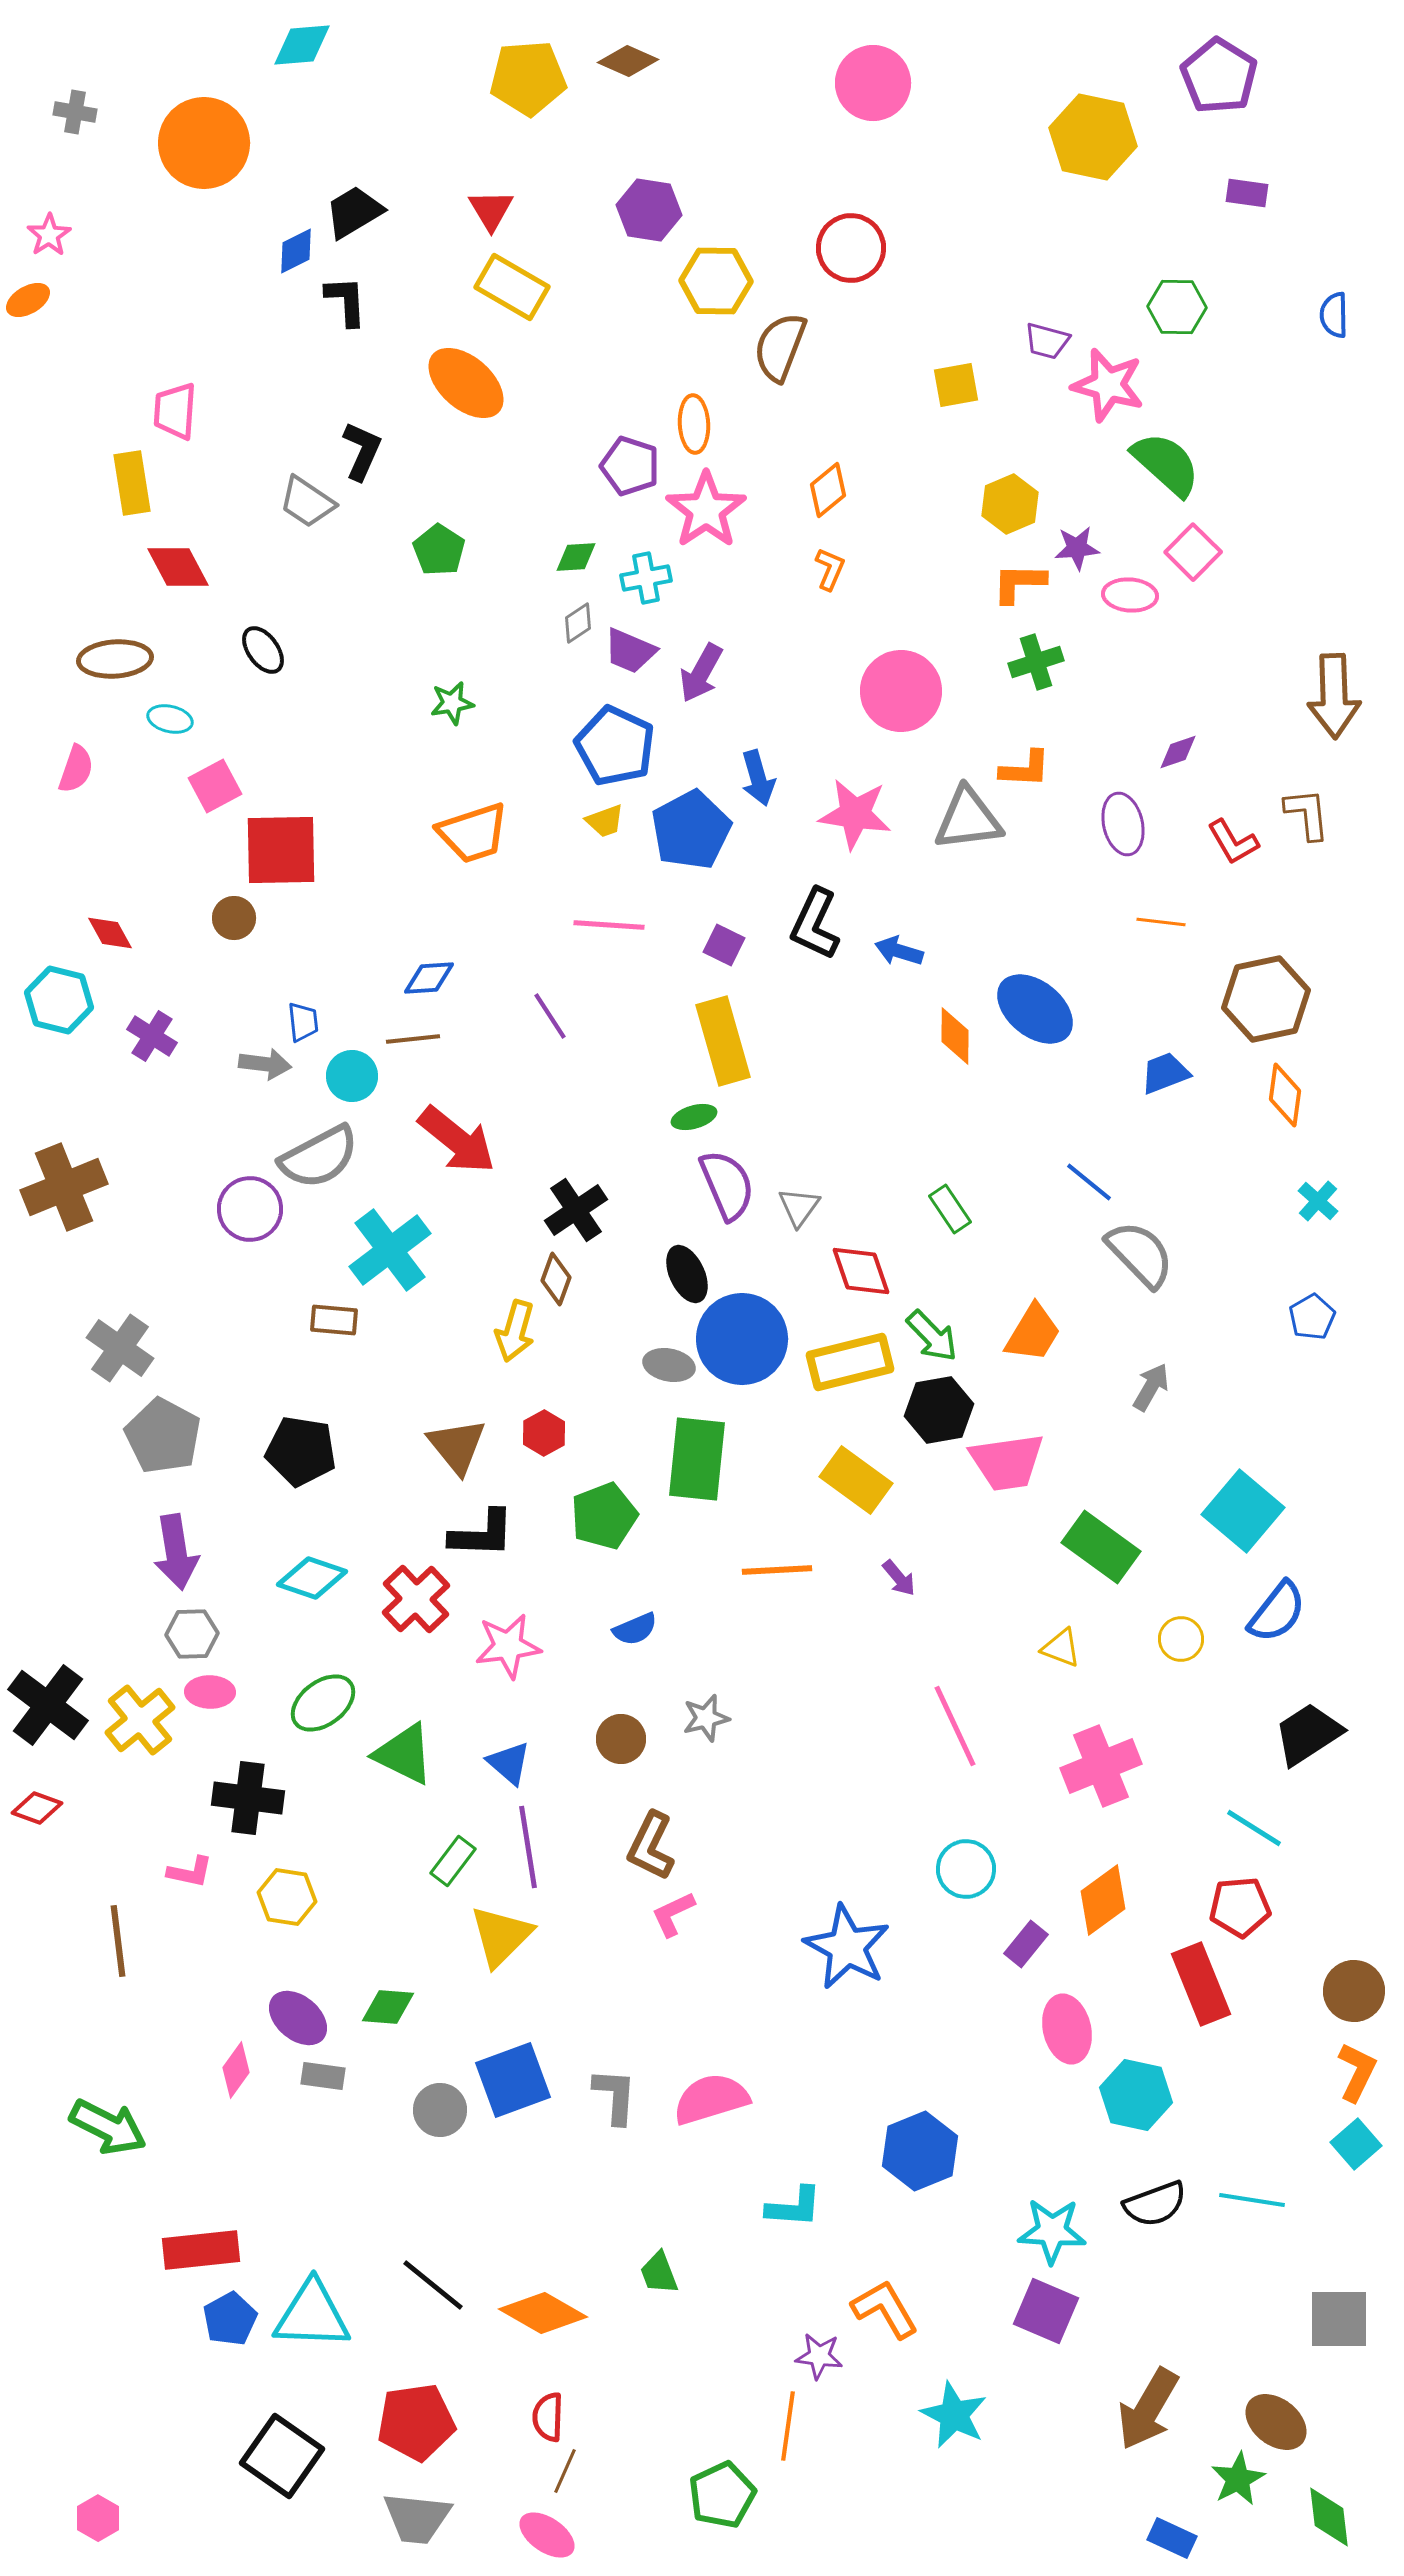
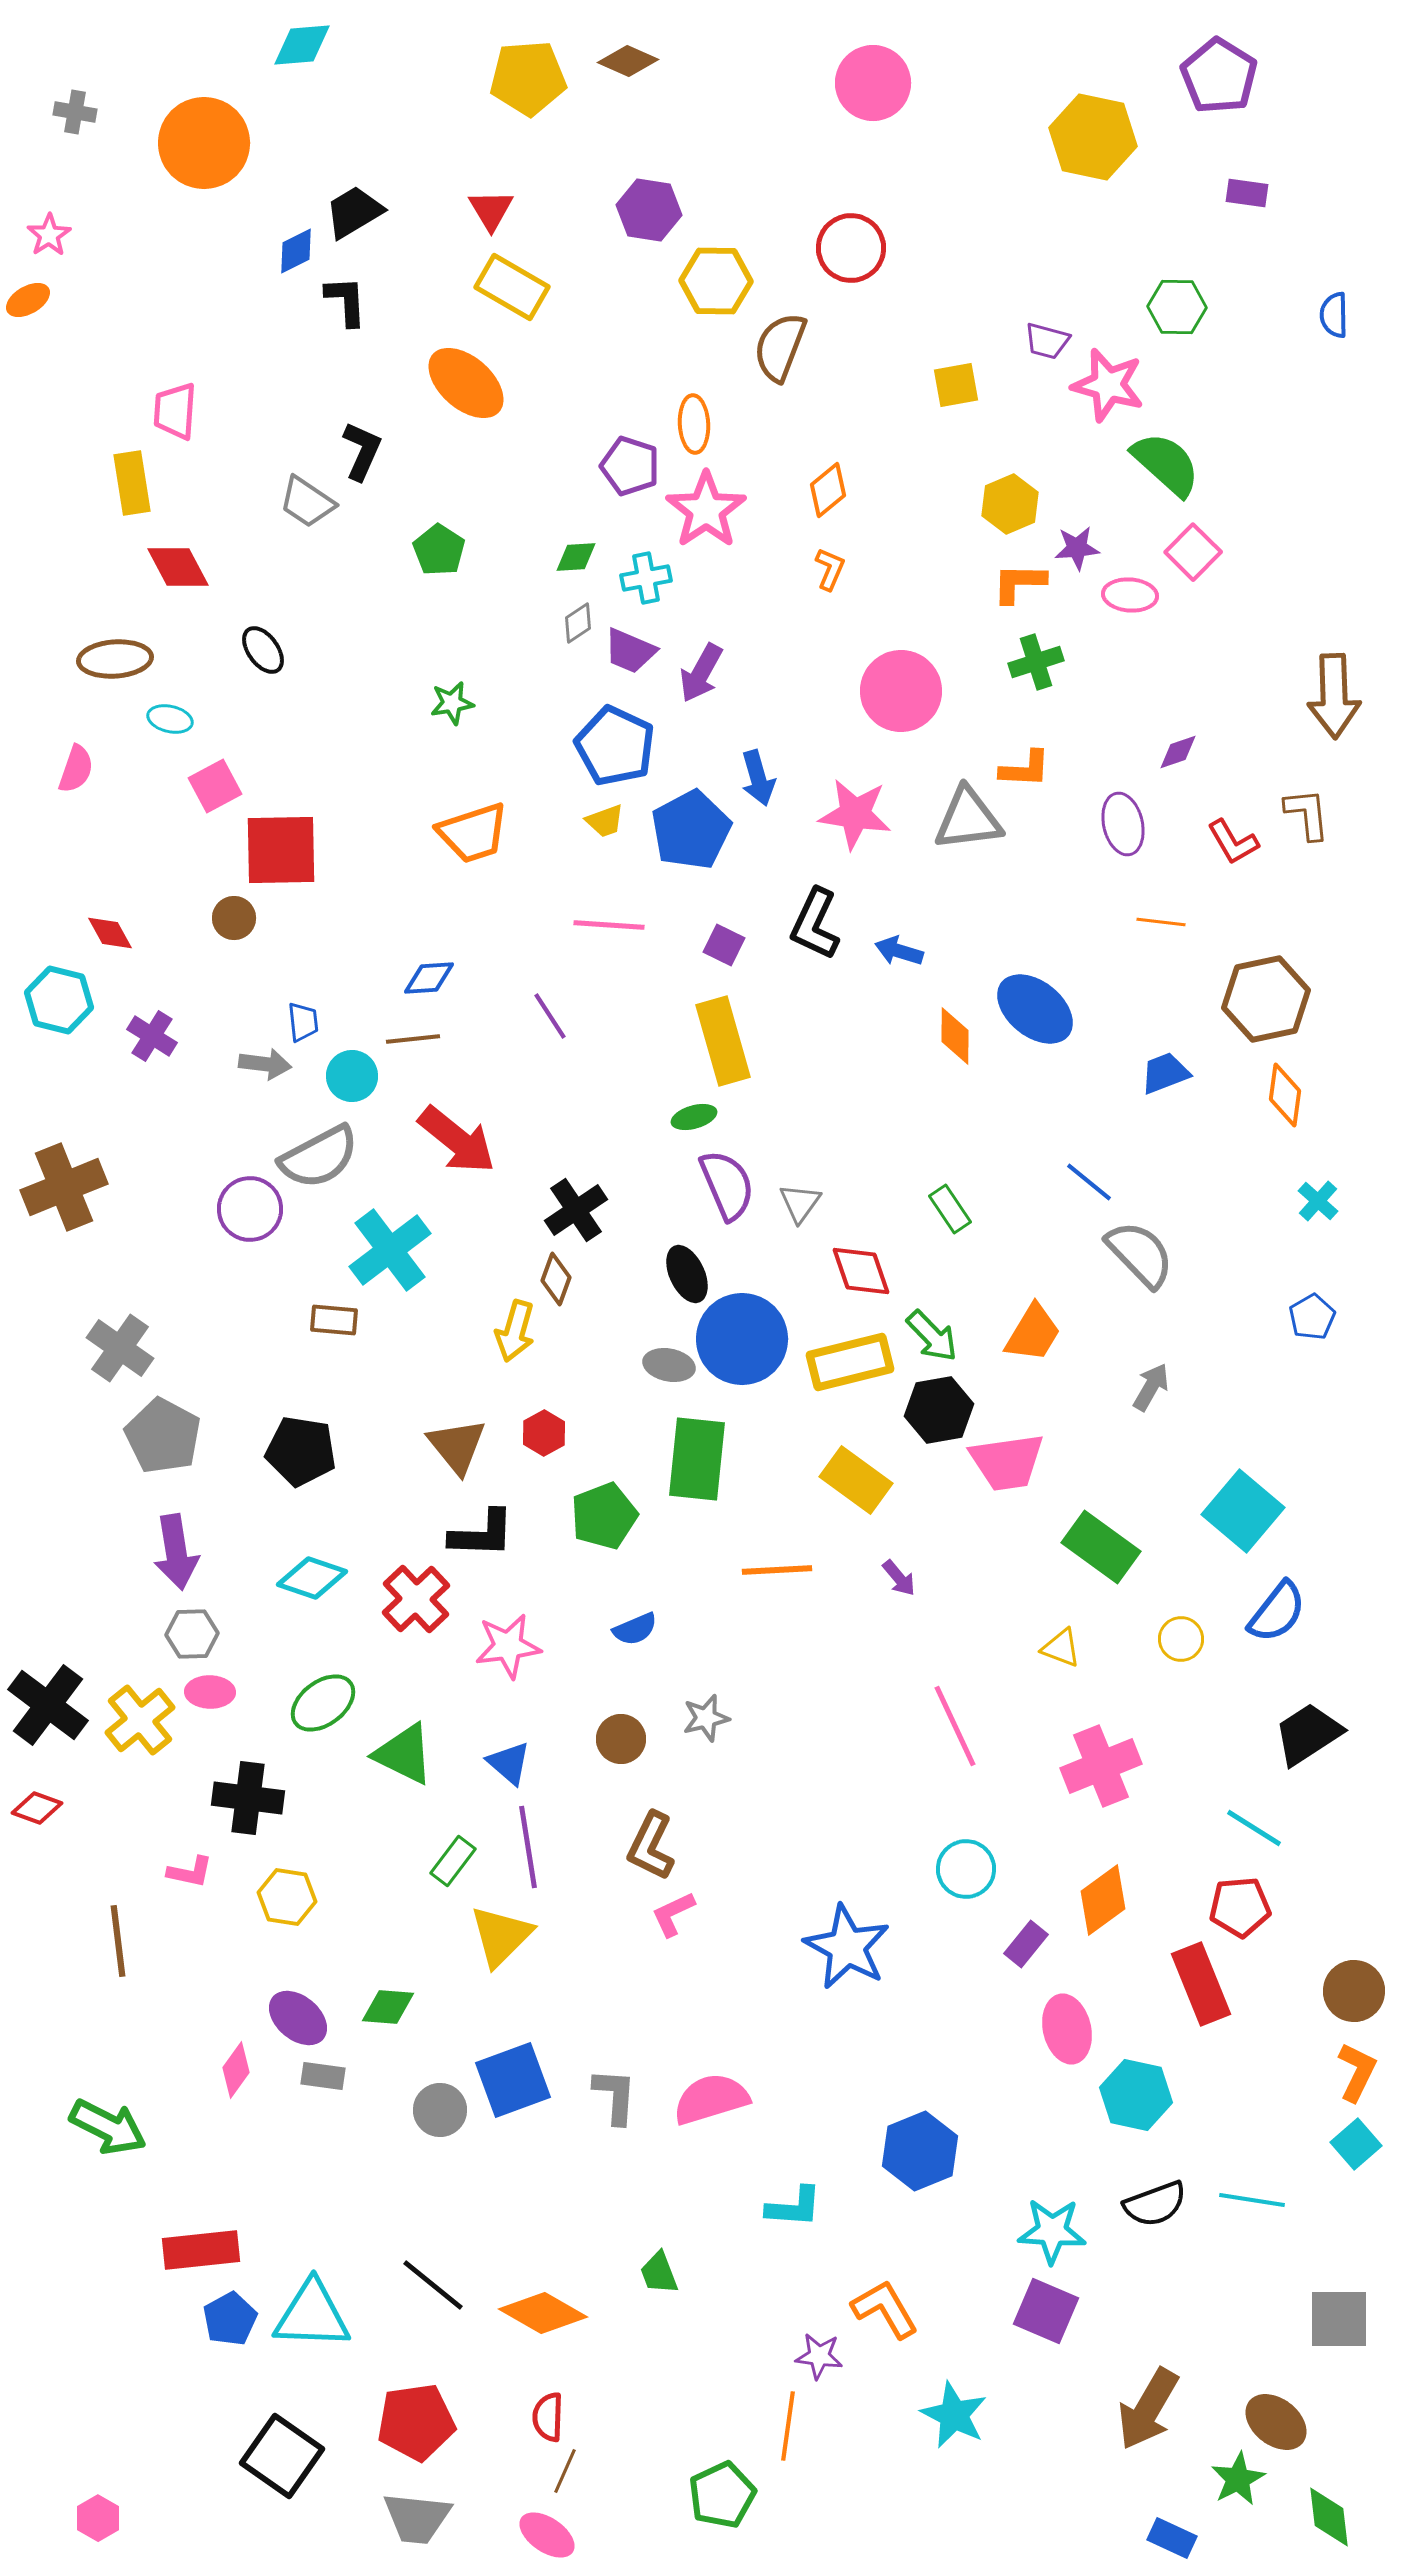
gray triangle at (799, 1207): moved 1 px right, 4 px up
